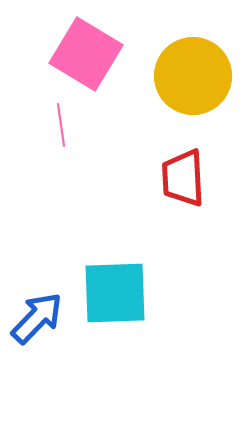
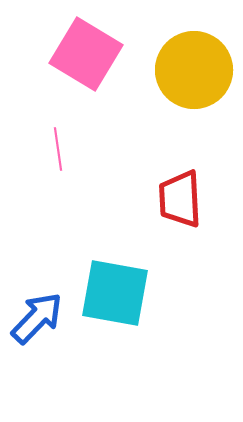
yellow circle: moved 1 px right, 6 px up
pink line: moved 3 px left, 24 px down
red trapezoid: moved 3 px left, 21 px down
cyan square: rotated 12 degrees clockwise
